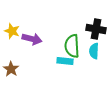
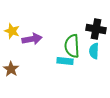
purple arrow: rotated 24 degrees counterclockwise
